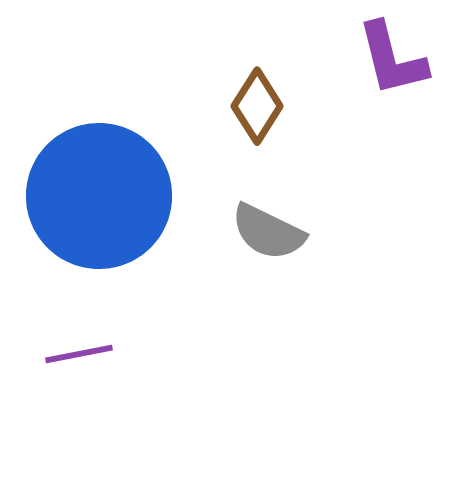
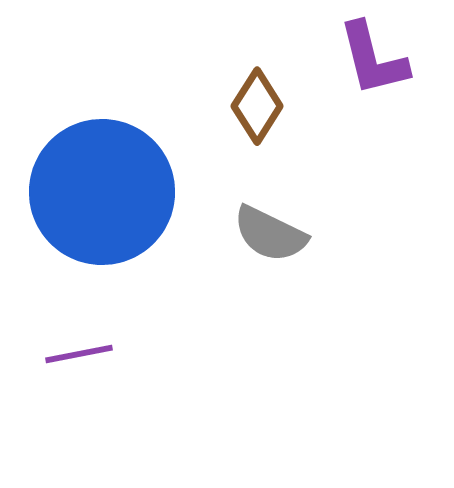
purple L-shape: moved 19 px left
blue circle: moved 3 px right, 4 px up
gray semicircle: moved 2 px right, 2 px down
